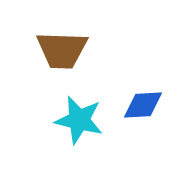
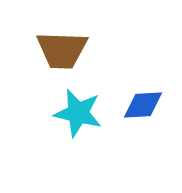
cyan star: moved 1 px left, 7 px up
